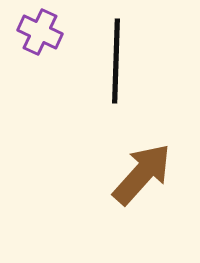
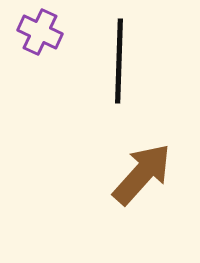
black line: moved 3 px right
